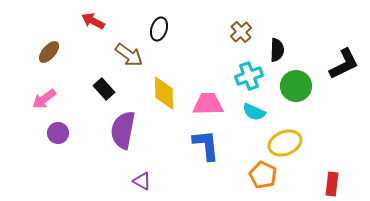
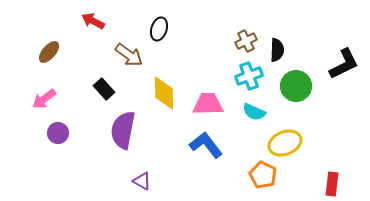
brown cross: moved 5 px right, 9 px down; rotated 15 degrees clockwise
blue L-shape: rotated 32 degrees counterclockwise
